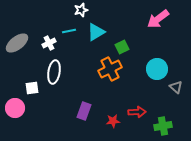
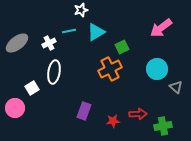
pink arrow: moved 3 px right, 9 px down
white square: rotated 24 degrees counterclockwise
red arrow: moved 1 px right, 2 px down
